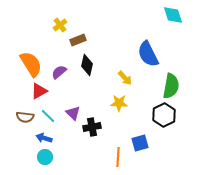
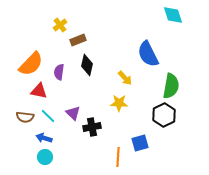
orange semicircle: rotated 76 degrees clockwise
purple semicircle: rotated 42 degrees counterclockwise
red triangle: rotated 42 degrees clockwise
